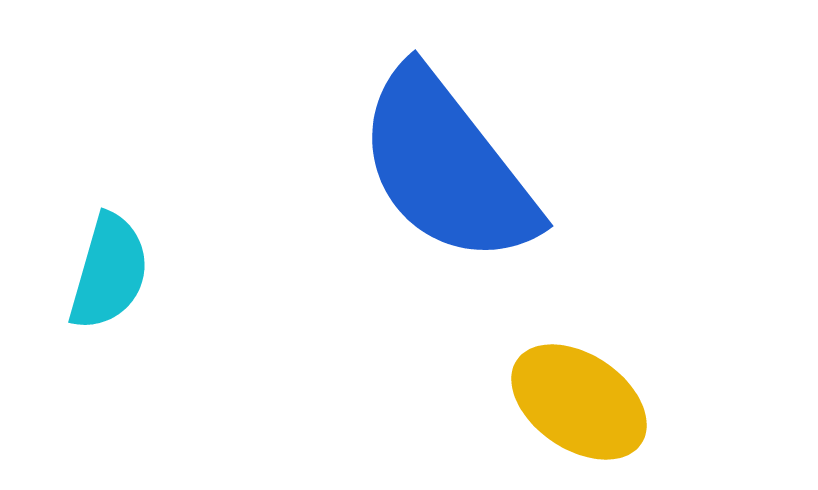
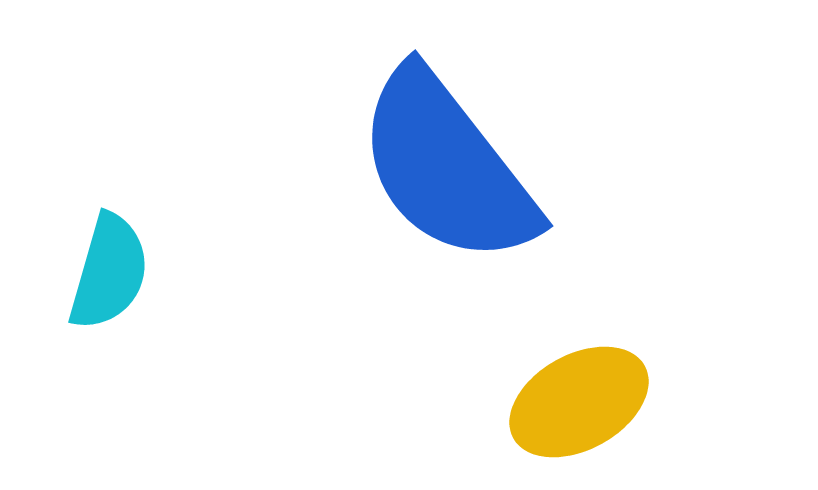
yellow ellipse: rotated 63 degrees counterclockwise
